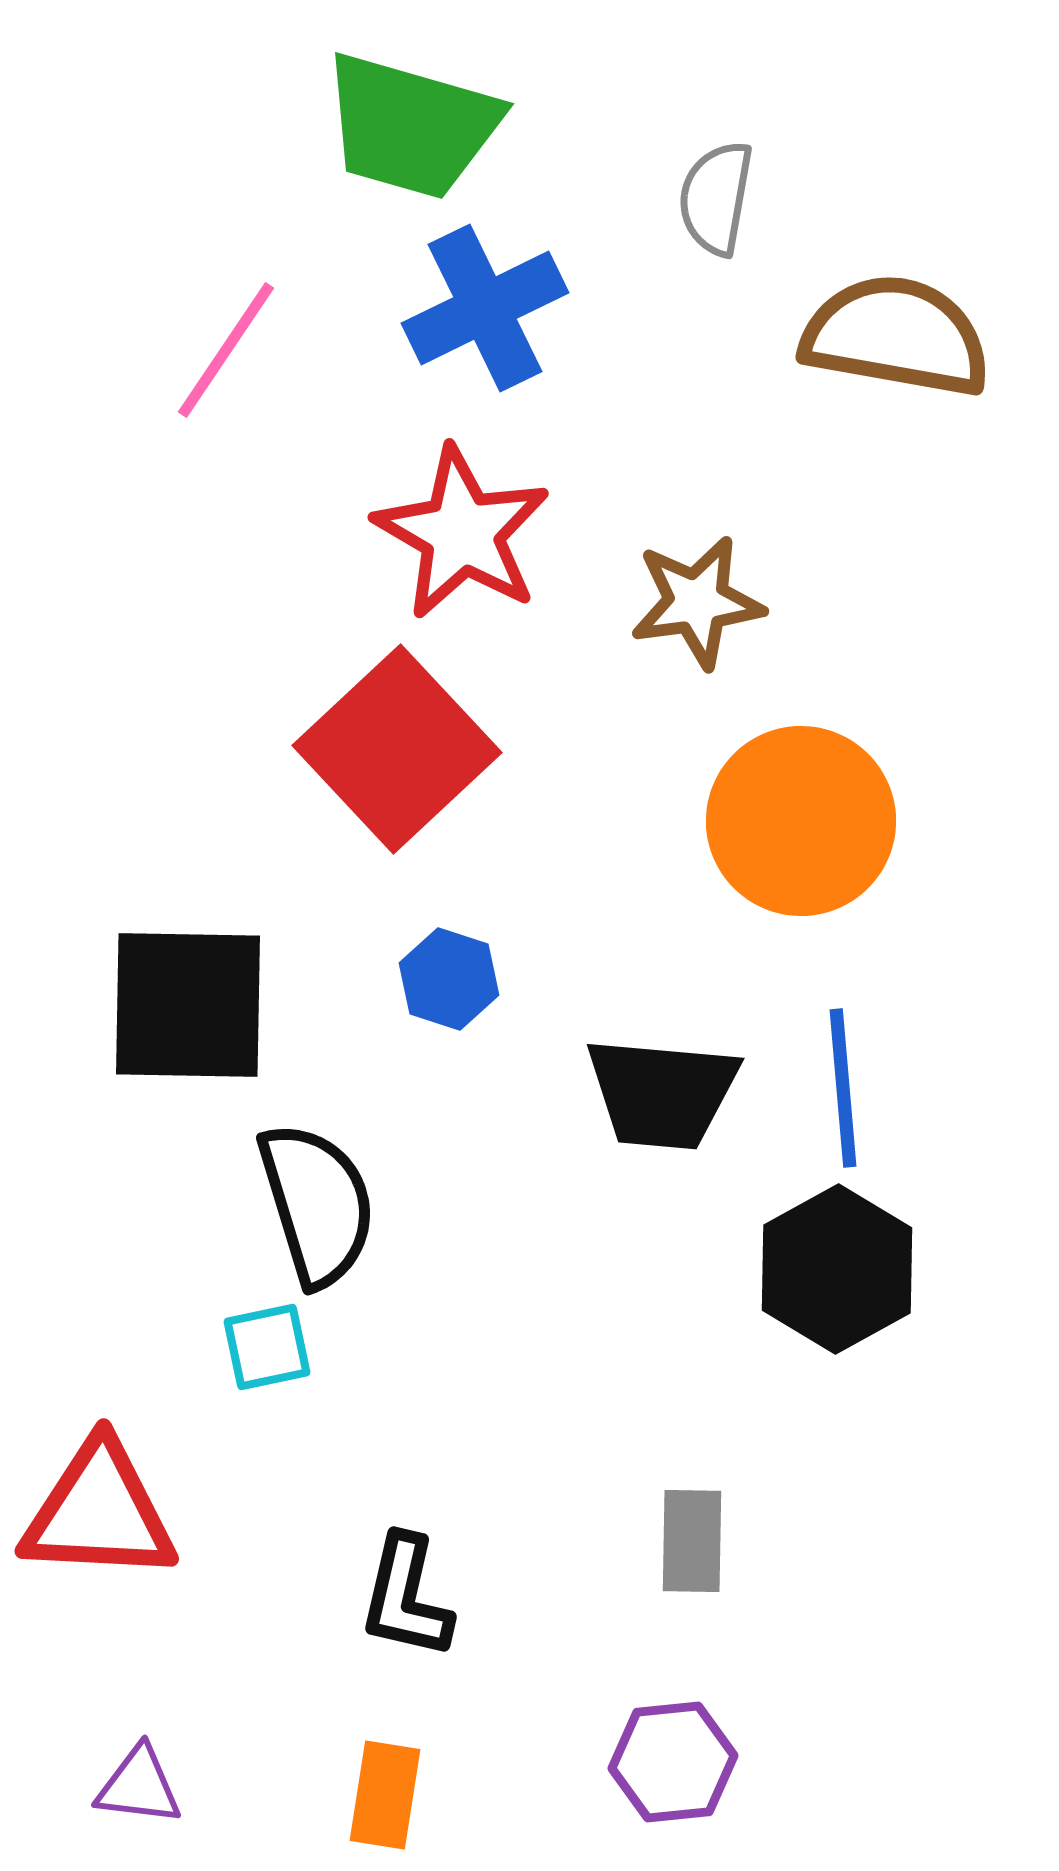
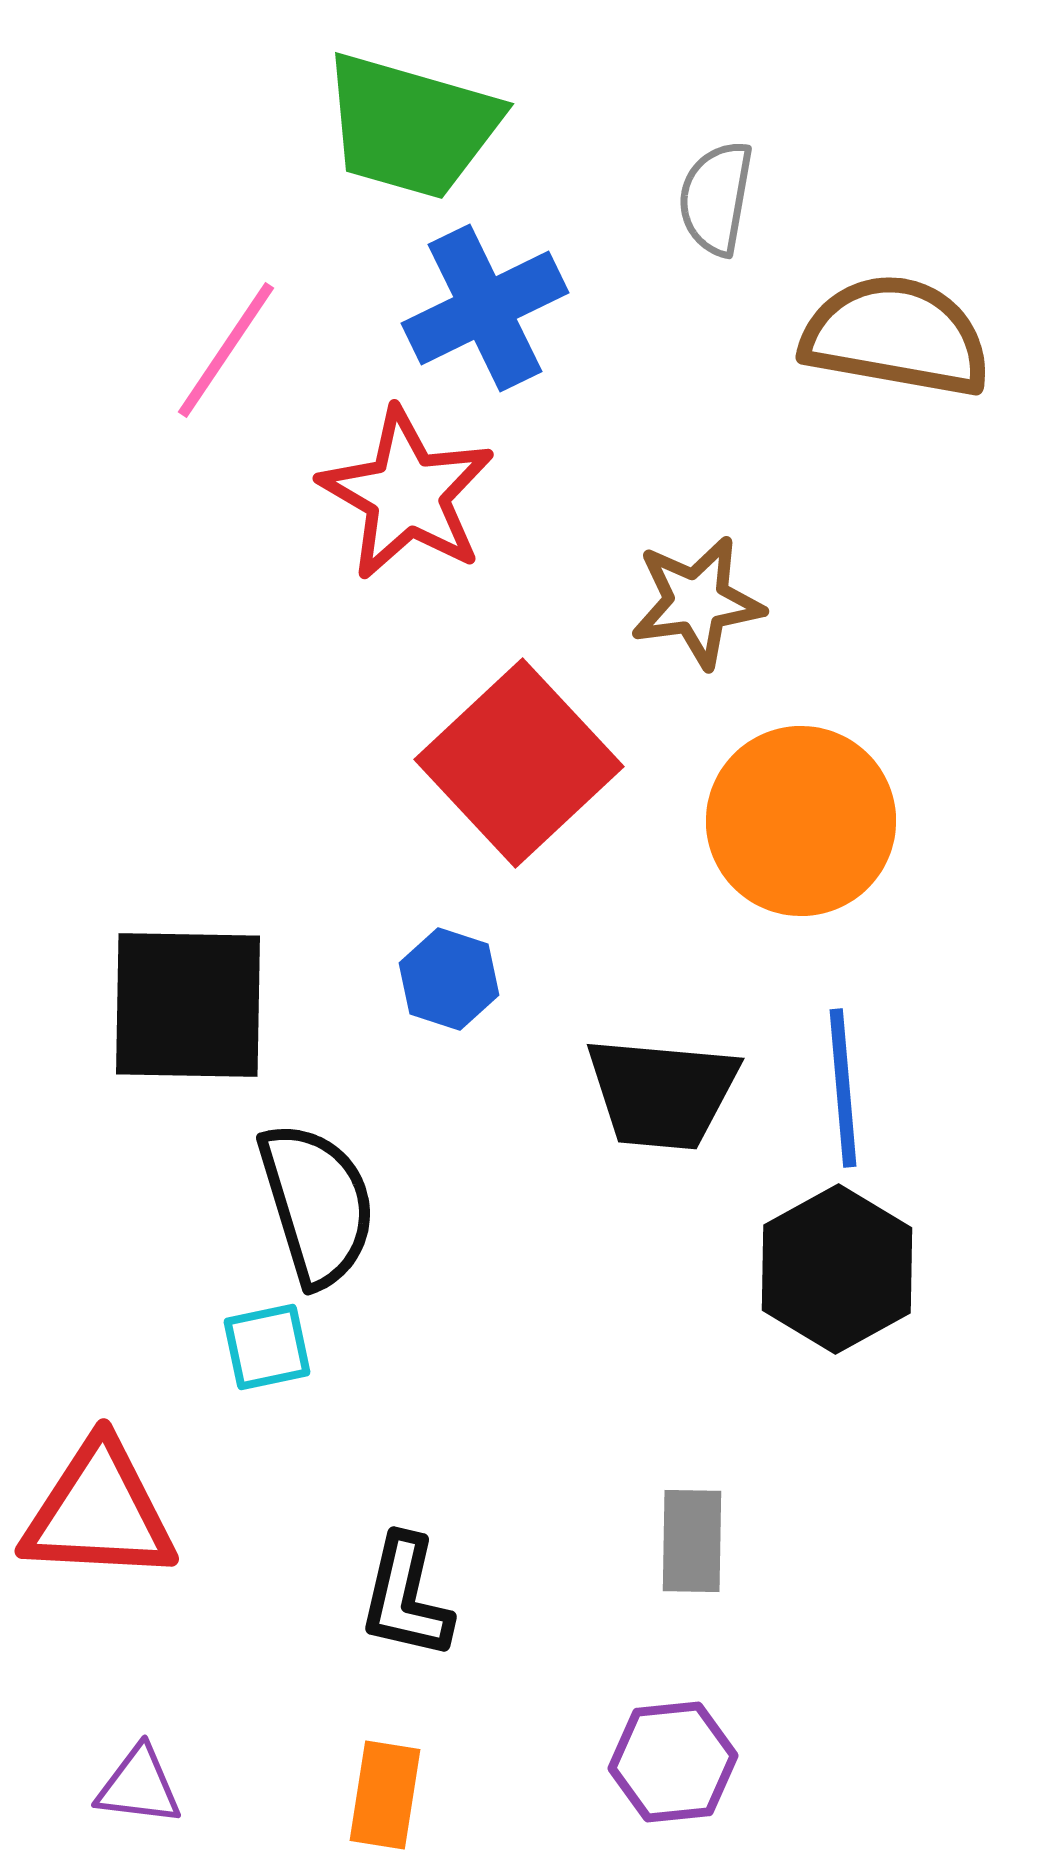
red star: moved 55 px left, 39 px up
red square: moved 122 px right, 14 px down
